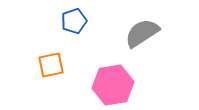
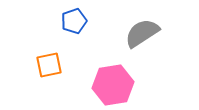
orange square: moved 2 px left
